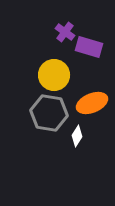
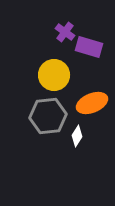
gray hexagon: moved 1 px left, 3 px down; rotated 15 degrees counterclockwise
